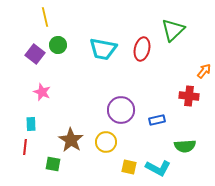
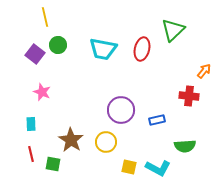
red line: moved 6 px right, 7 px down; rotated 21 degrees counterclockwise
